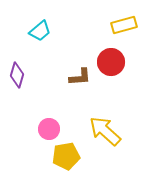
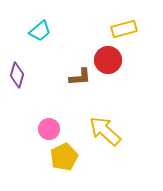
yellow rectangle: moved 4 px down
red circle: moved 3 px left, 2 px up
yellow pentagon: moved 2 px left, 1 px down; rotated 16 degrees counterclockwise
